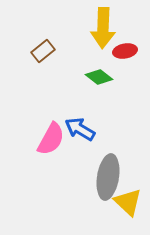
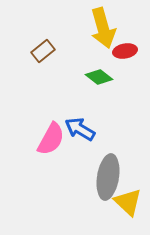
yellow arrow: rotated 18 degrees counterclockwise
